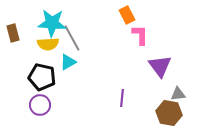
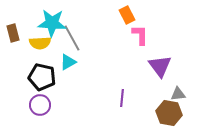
yellow semicircle: moved 8 px left, 1 px up
